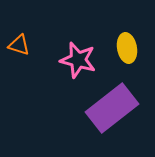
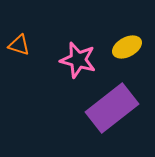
yellow ellipse: moved 1 px up; rotated 72 degrees clockwise
